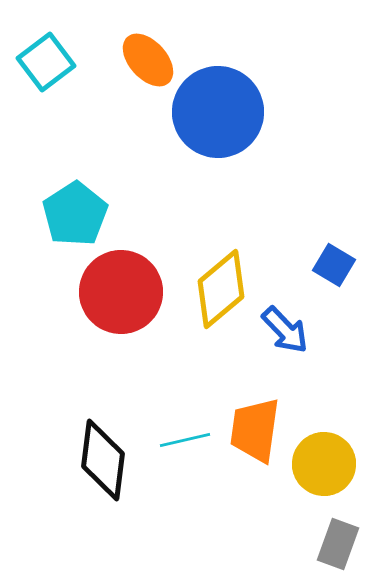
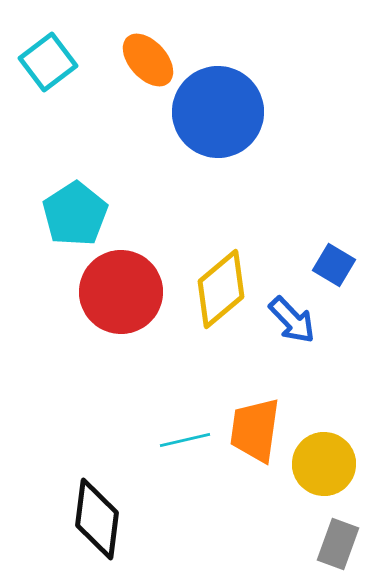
cyan square: moved 2 px right
blue arrow: moved 7 px right, 10 px up
black diamond: moved 6 px left, 59 px down
